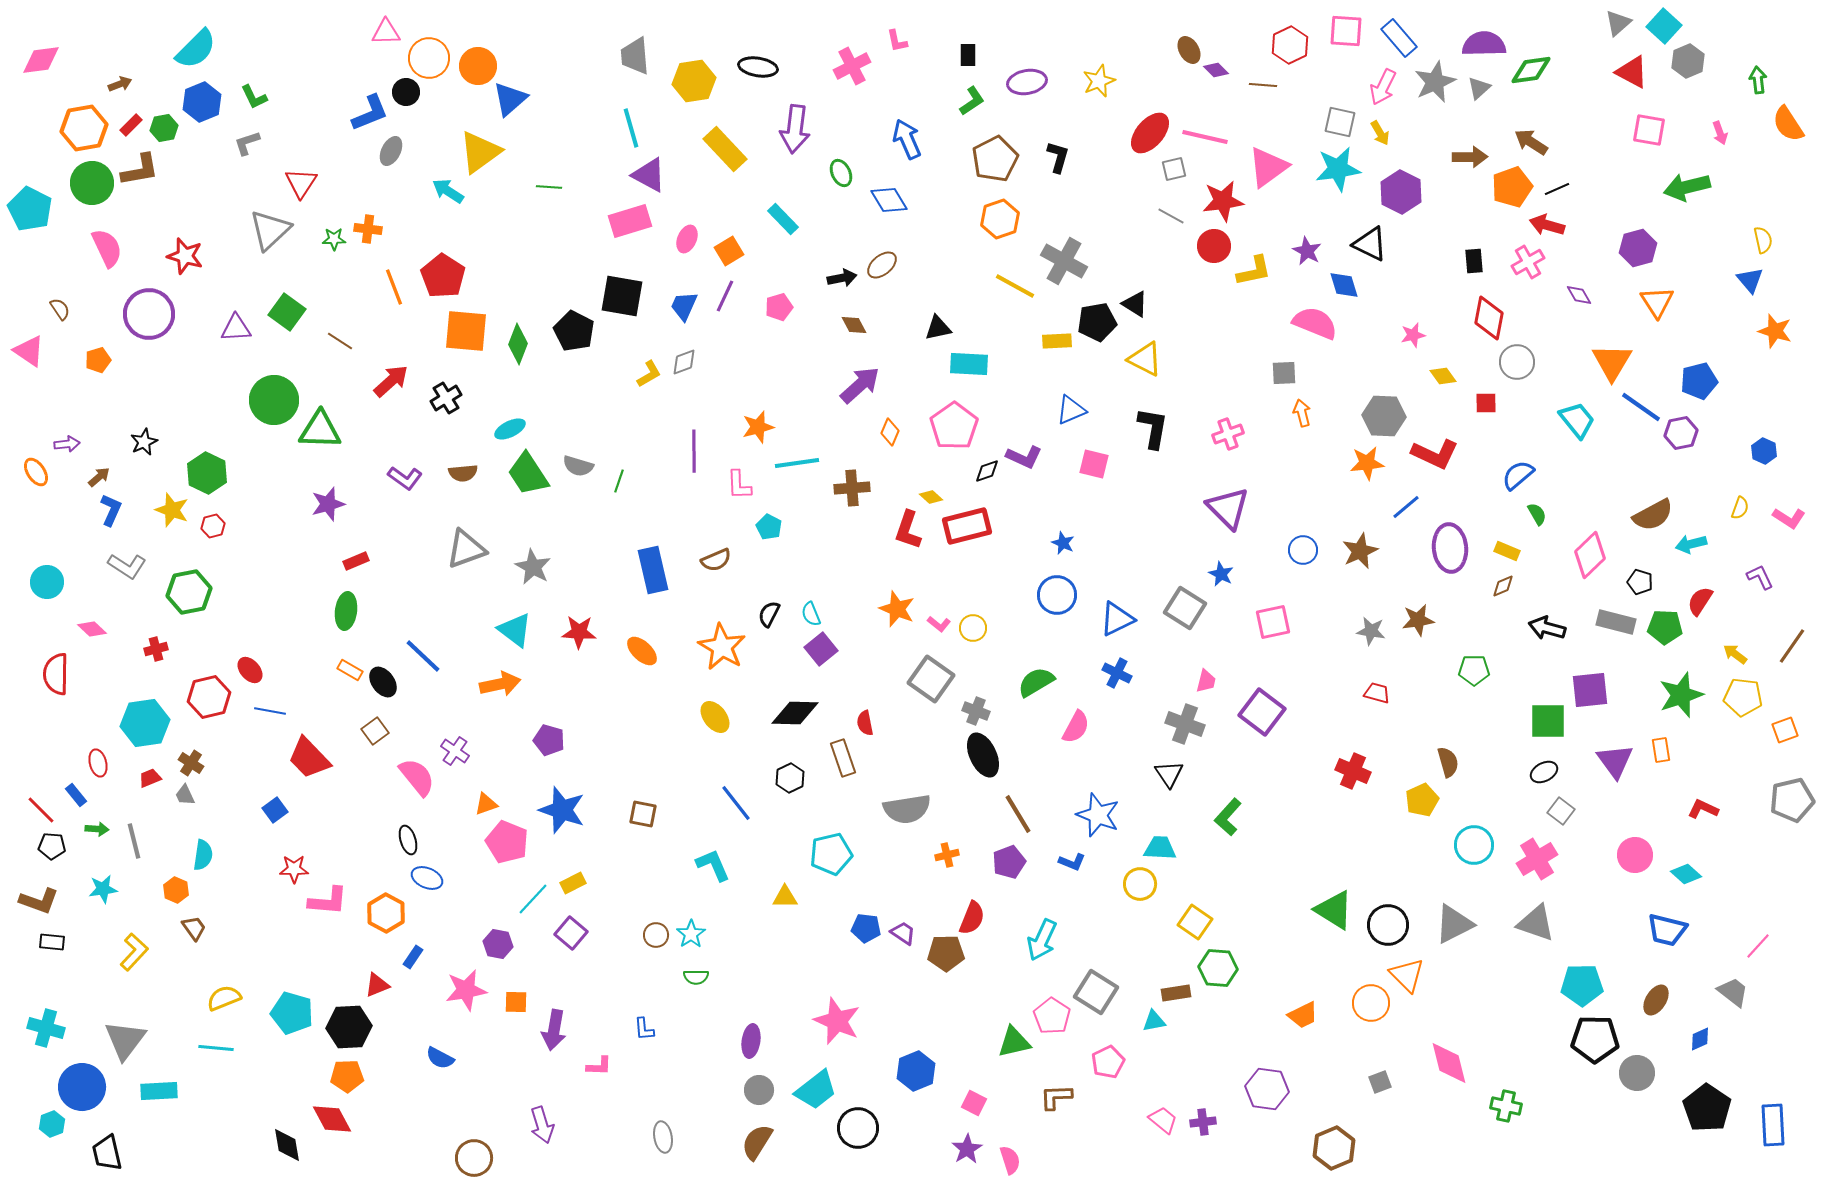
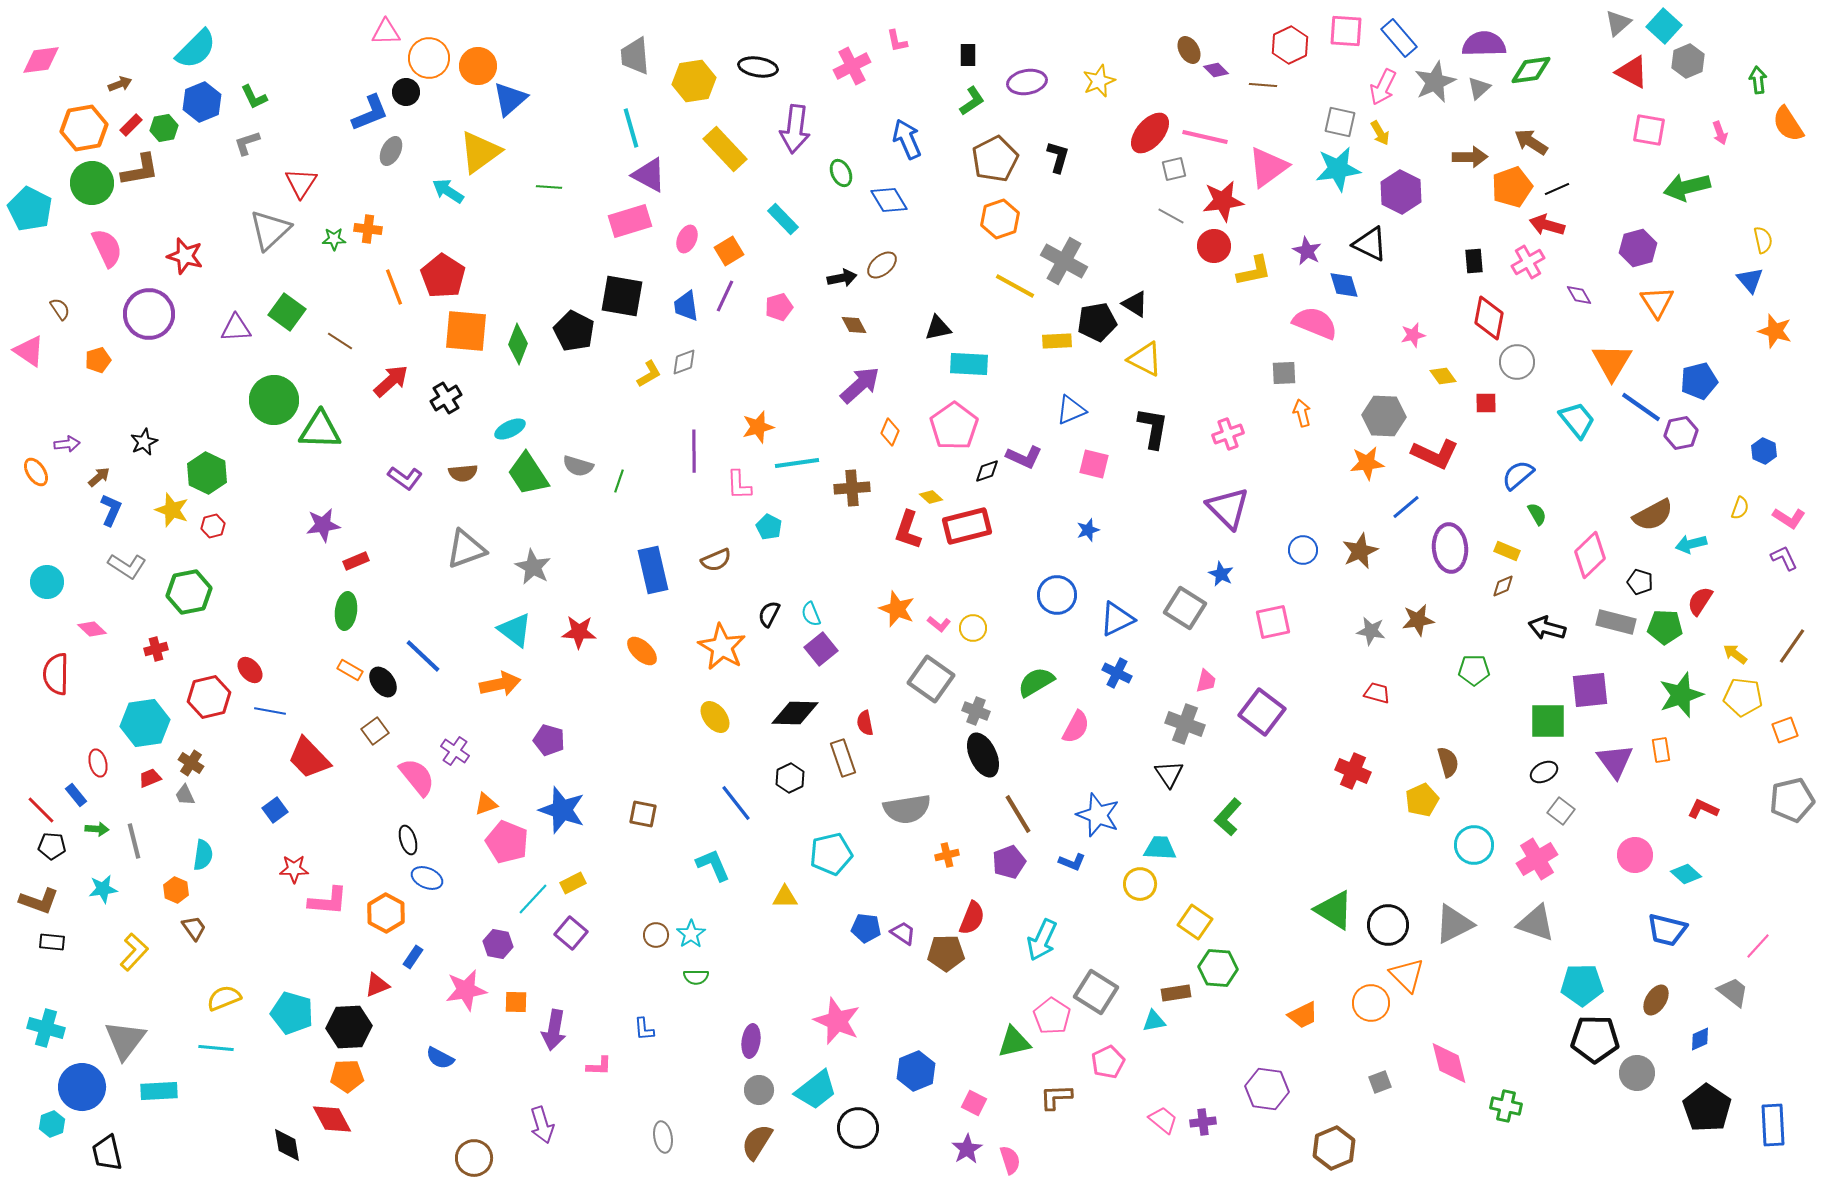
blue trapezoid at (684, 306): moved 2 px right; rotated 32 degrees counterclockwise
purple star at (328, 504): moved 5 px left, 21 px down; rotated 8 degrees clockwise
blue star at (1063, 543): moved 25 px right, 13 px up; rotated 30 degrees clockwise
purple L-shape at (1760, 577): moved 24 px right, 19 px up
